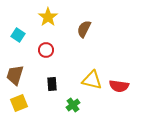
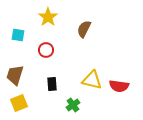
cyan square: rotated 24 degrees counterclockwise
